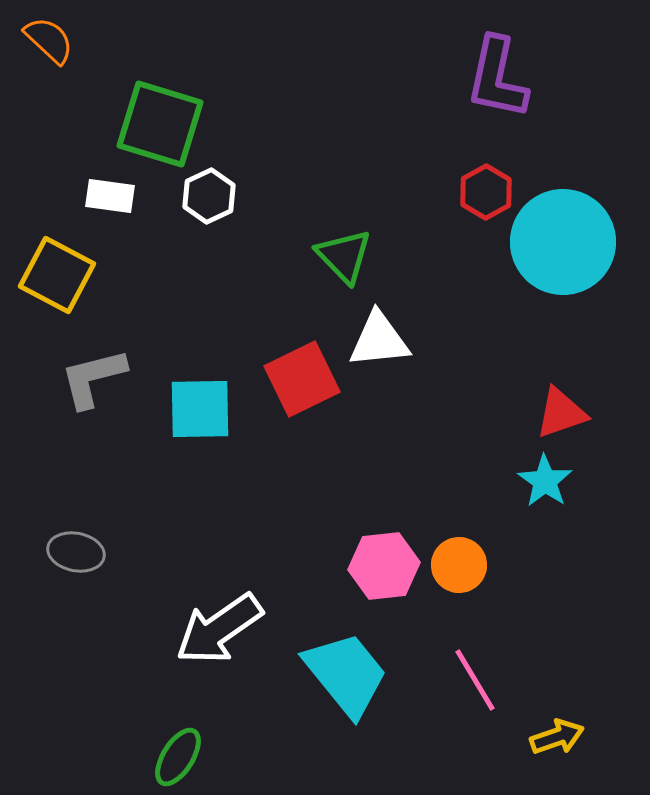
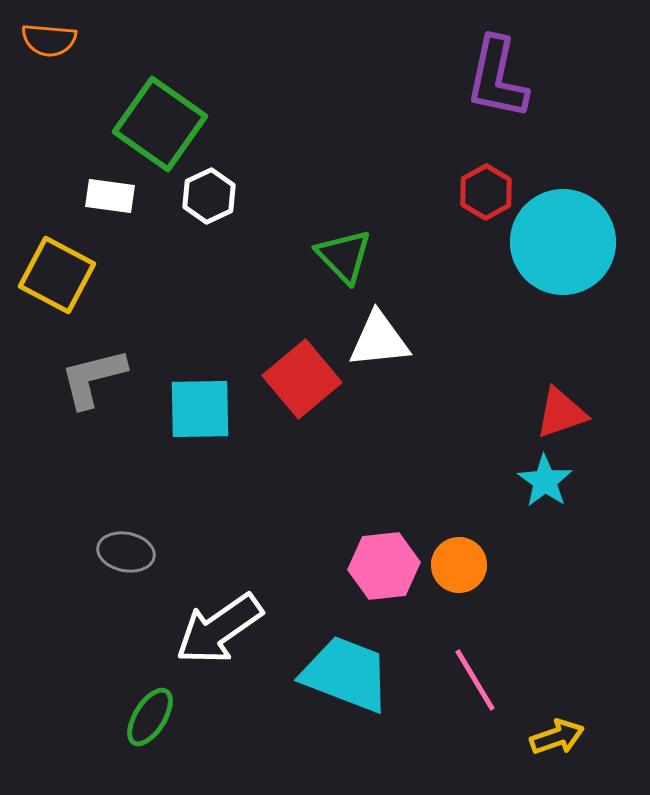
orange semicircle: rotated 142 degrees clockwise
green square: rotated 18 degrees clockwise
red square: rotated 14 degrees counterclockwise
gray ellipse: moved 50 px right
cyan trapezoid: rotated 30 degrees counterclockwise
green ellipse: moved 28 px left, 40 px up
